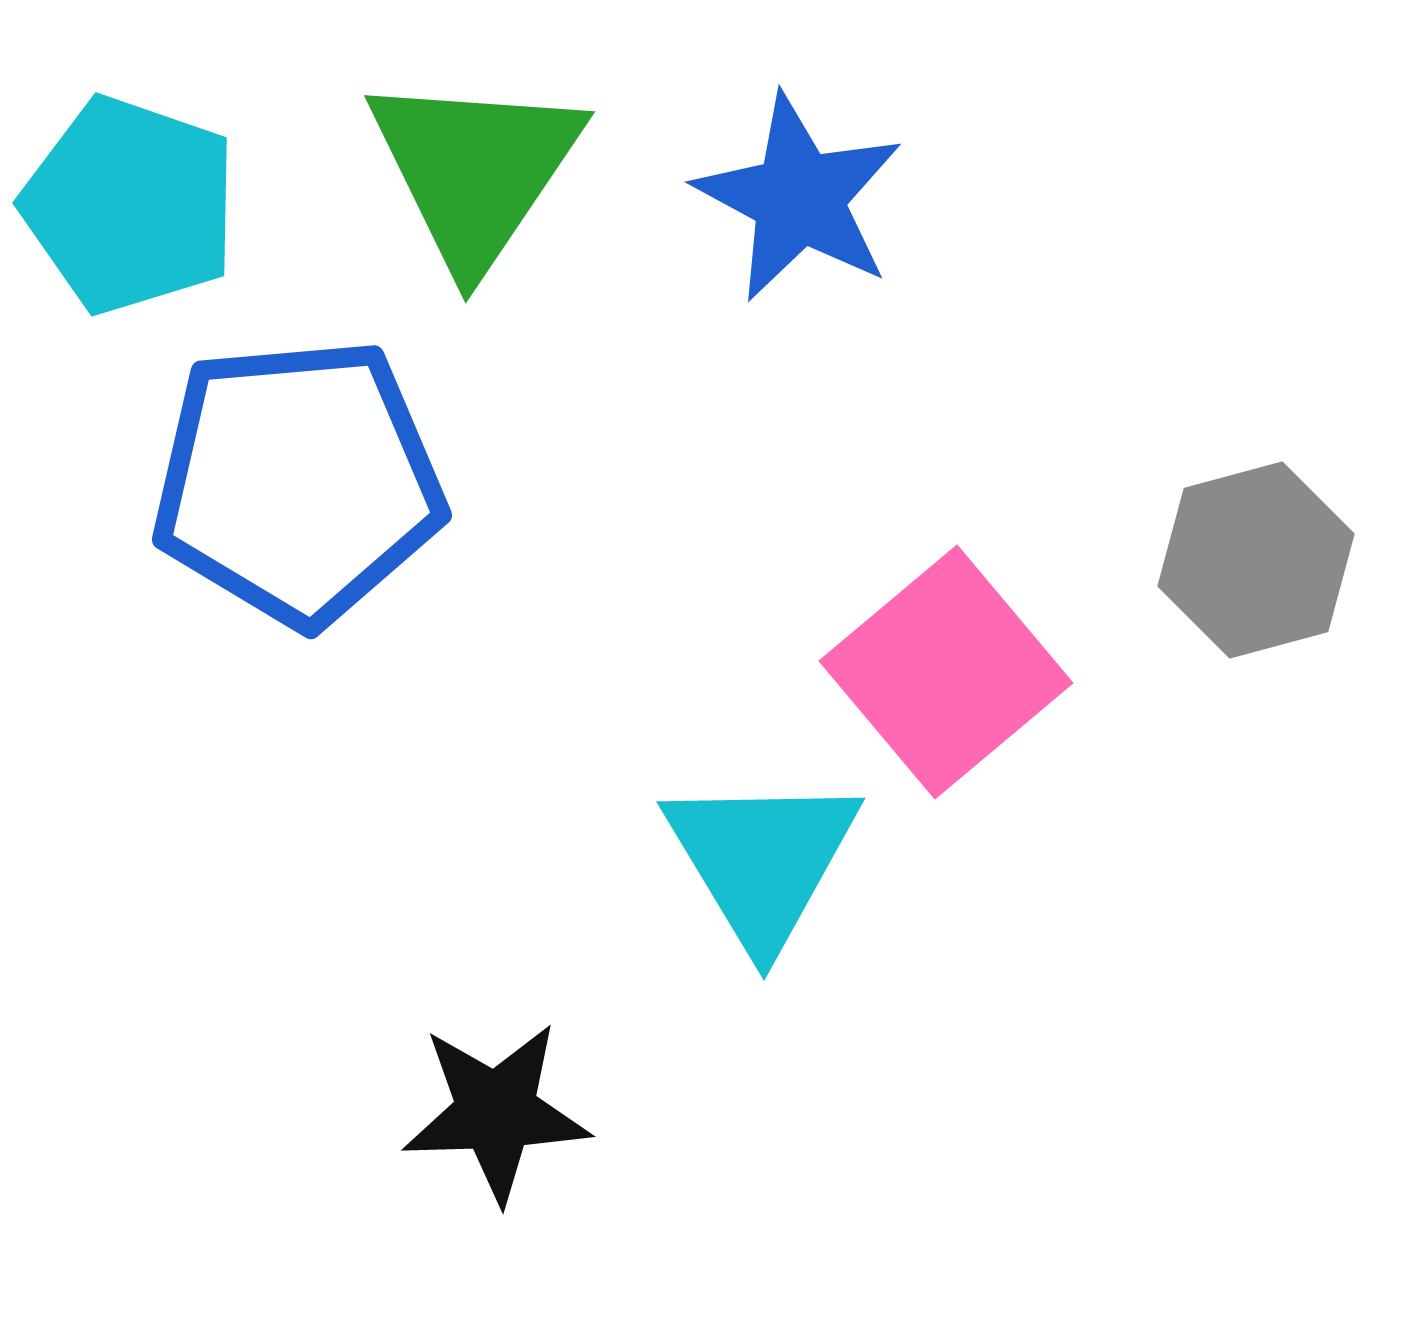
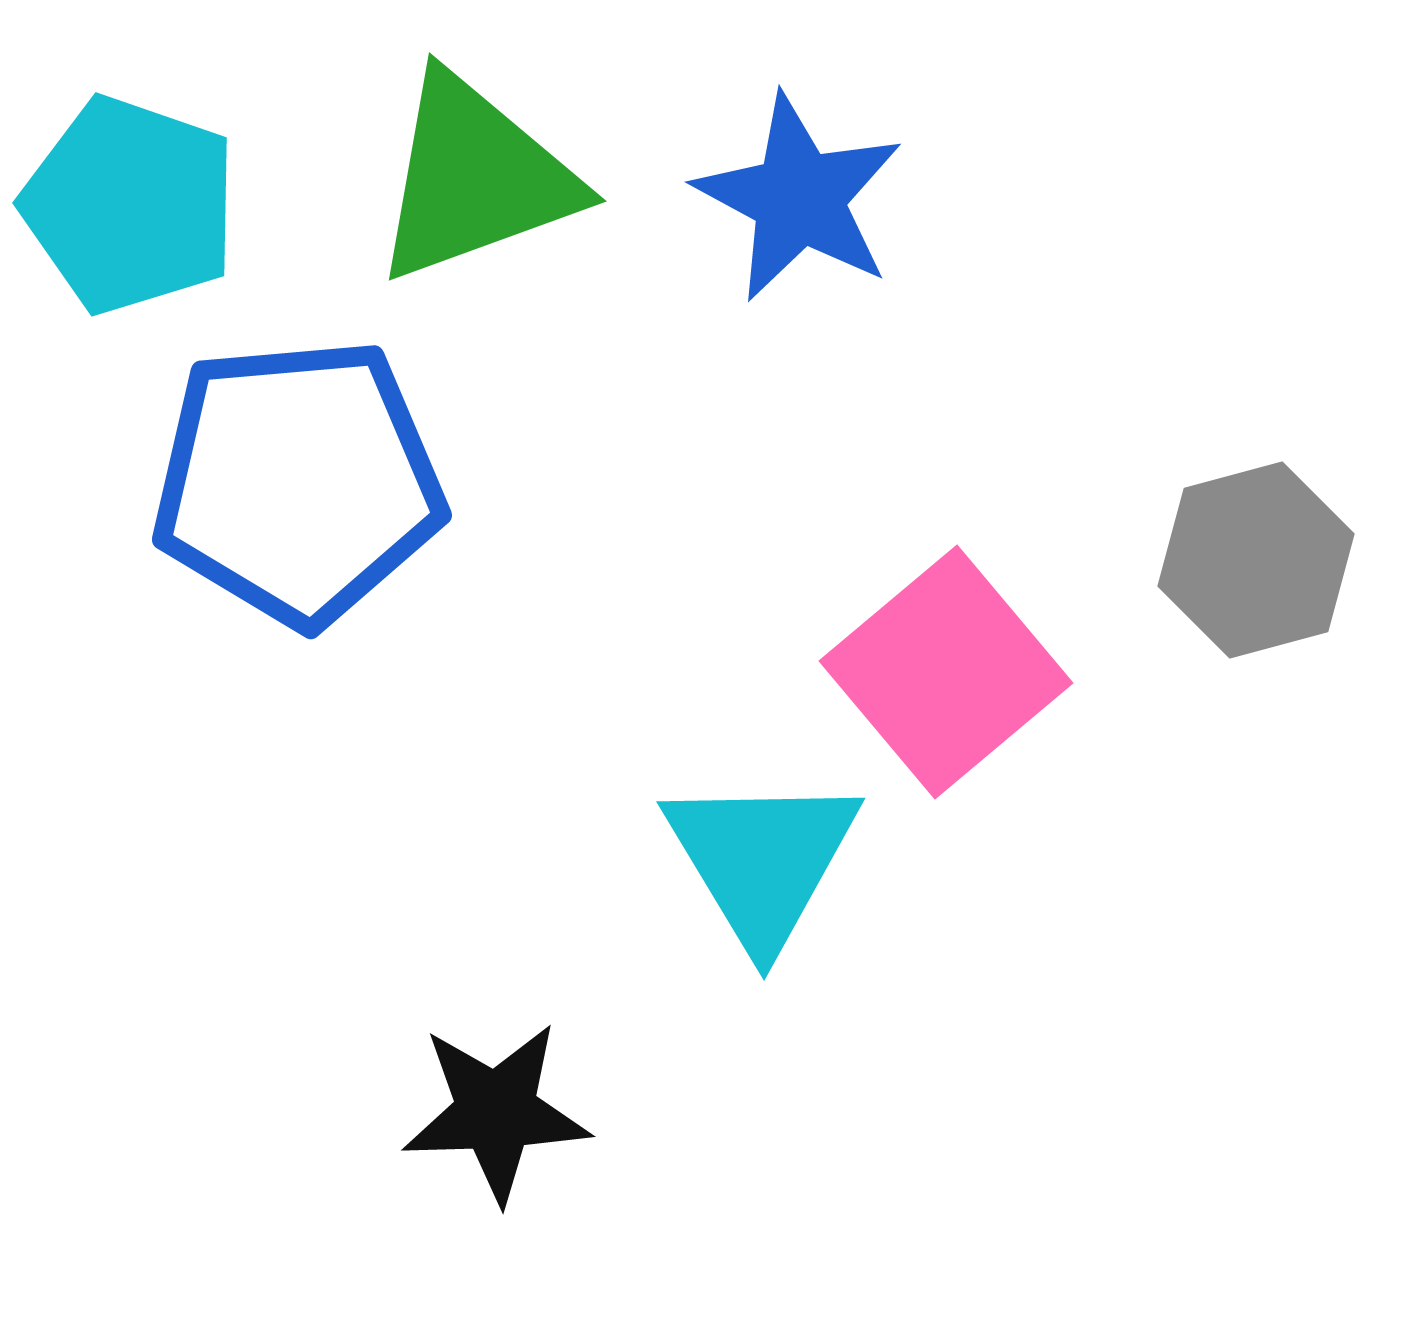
green triangle: moved 8 px down; rotated 36 degrees clockwise
